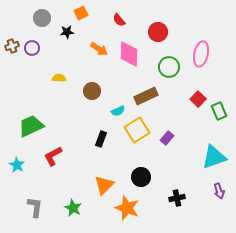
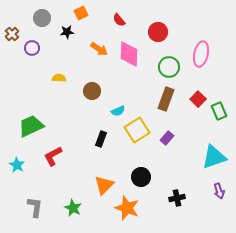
brown cross: moved 12 px up; rotated 24 degrees counterclockwise
brown rectangle: moved 20 px right, 3 px down; rotated 45 degrees counterclockwise
